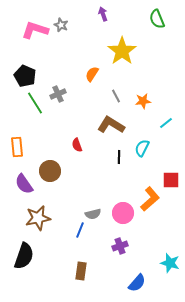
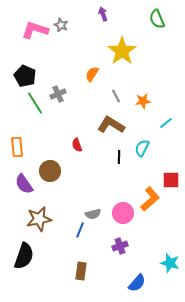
brown star: moved 1 px right, 1 px down
